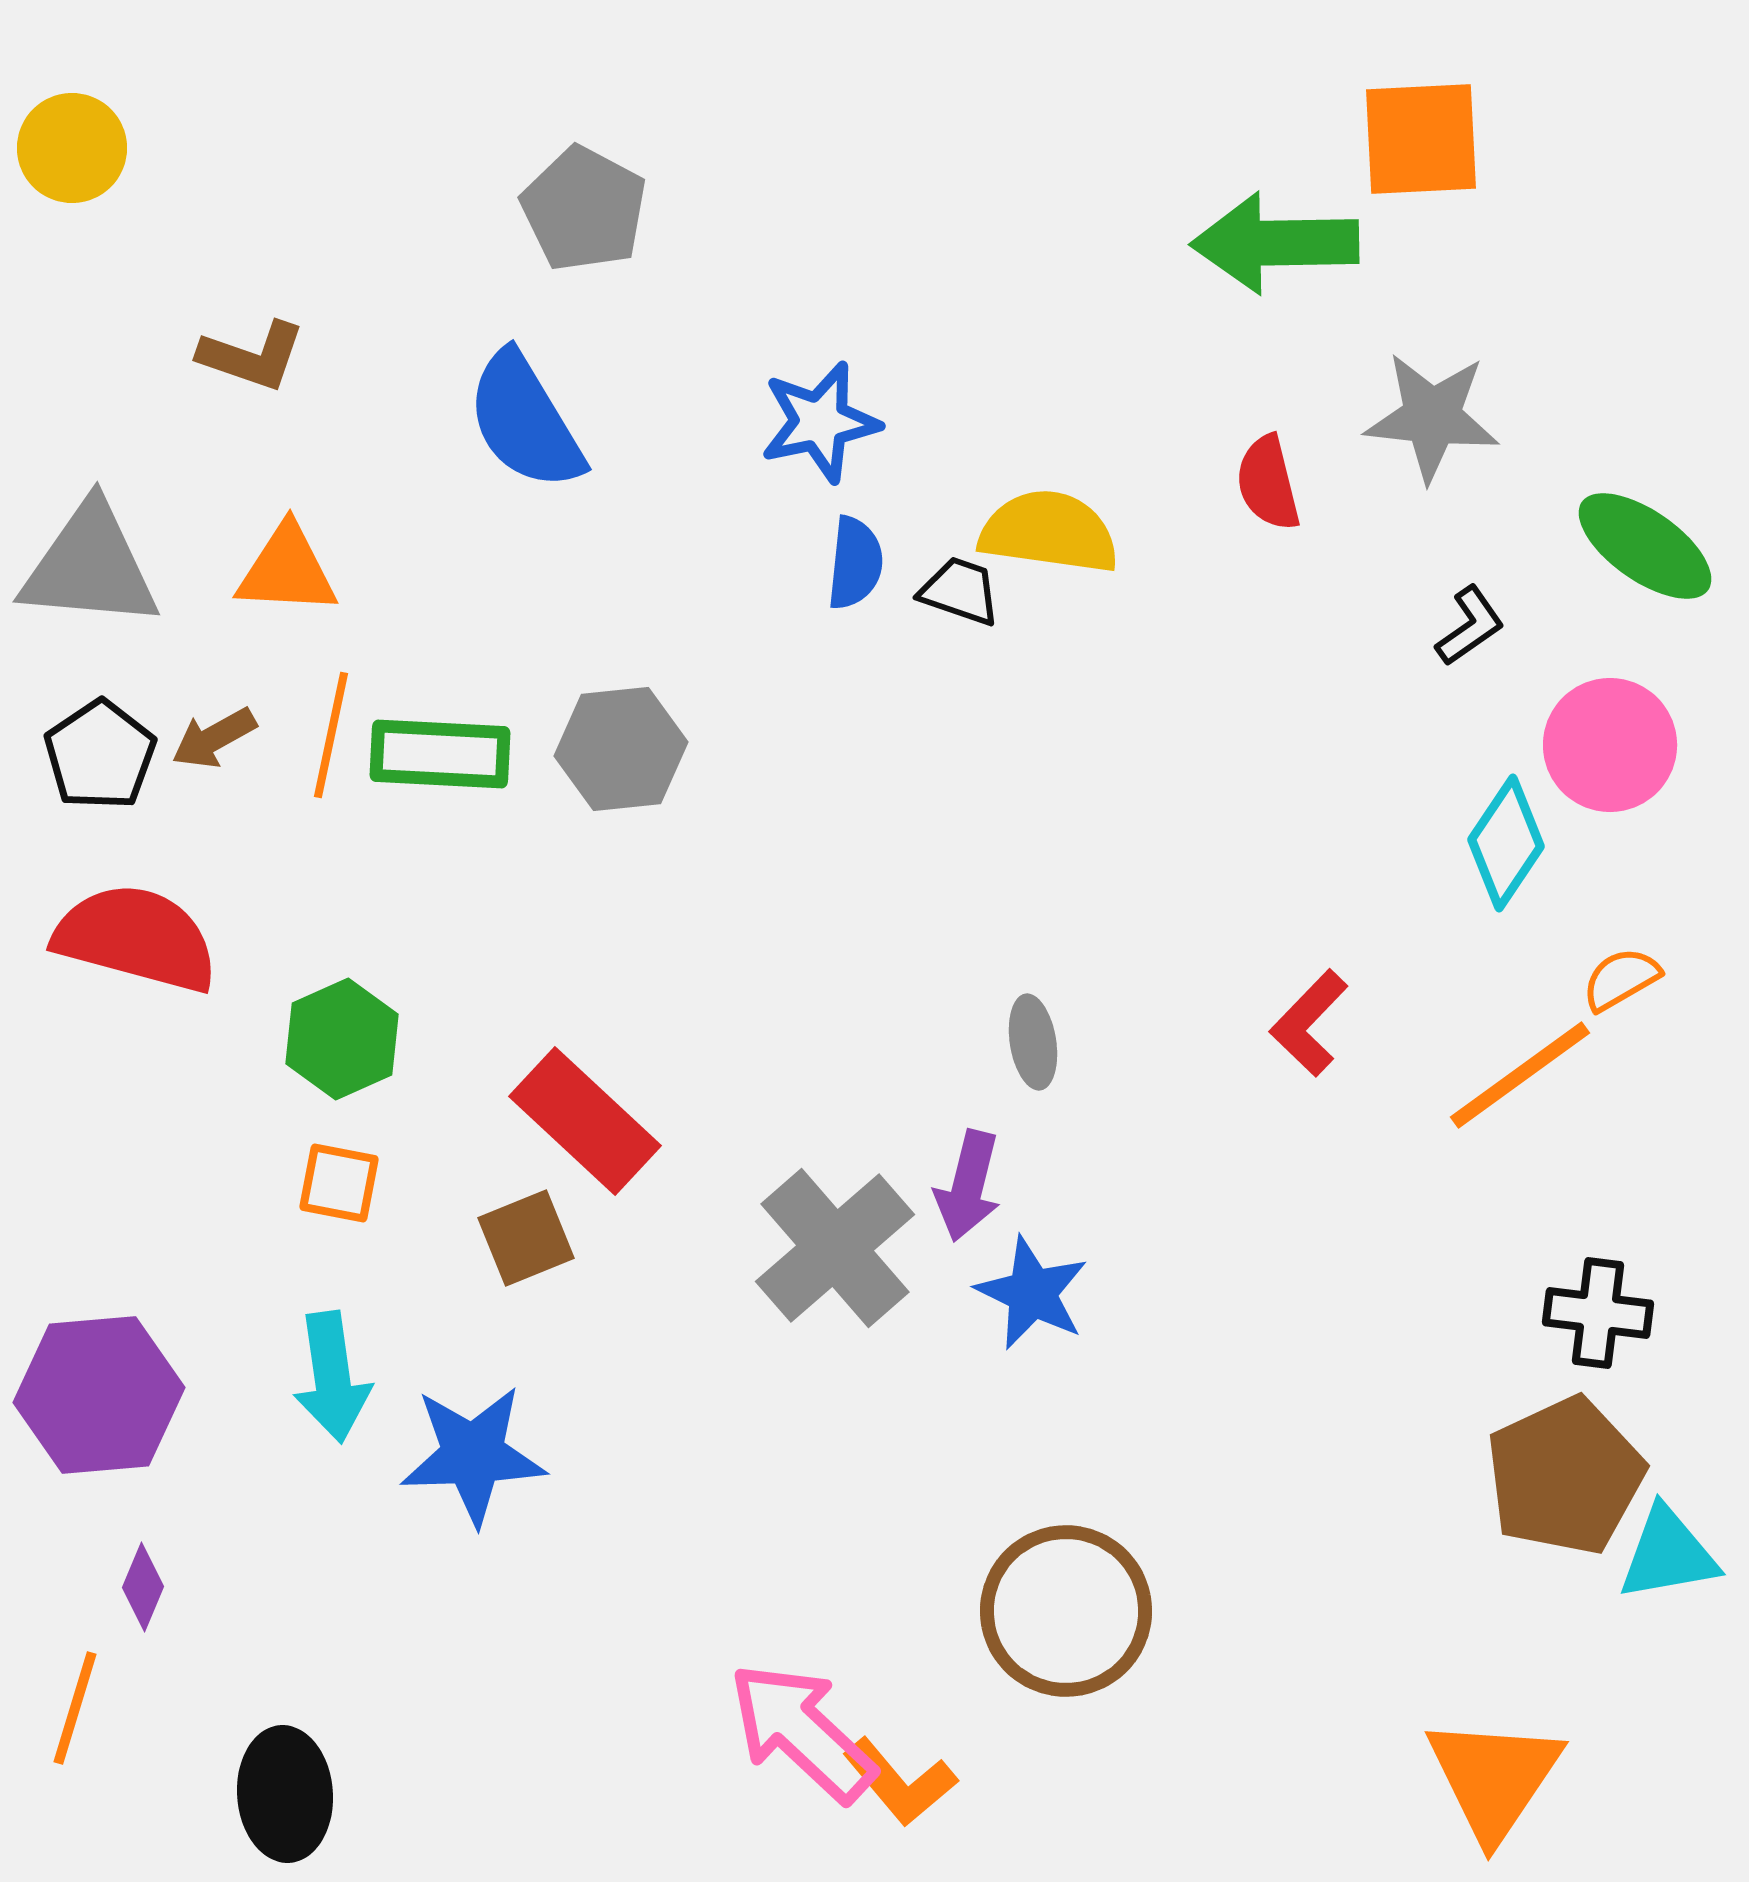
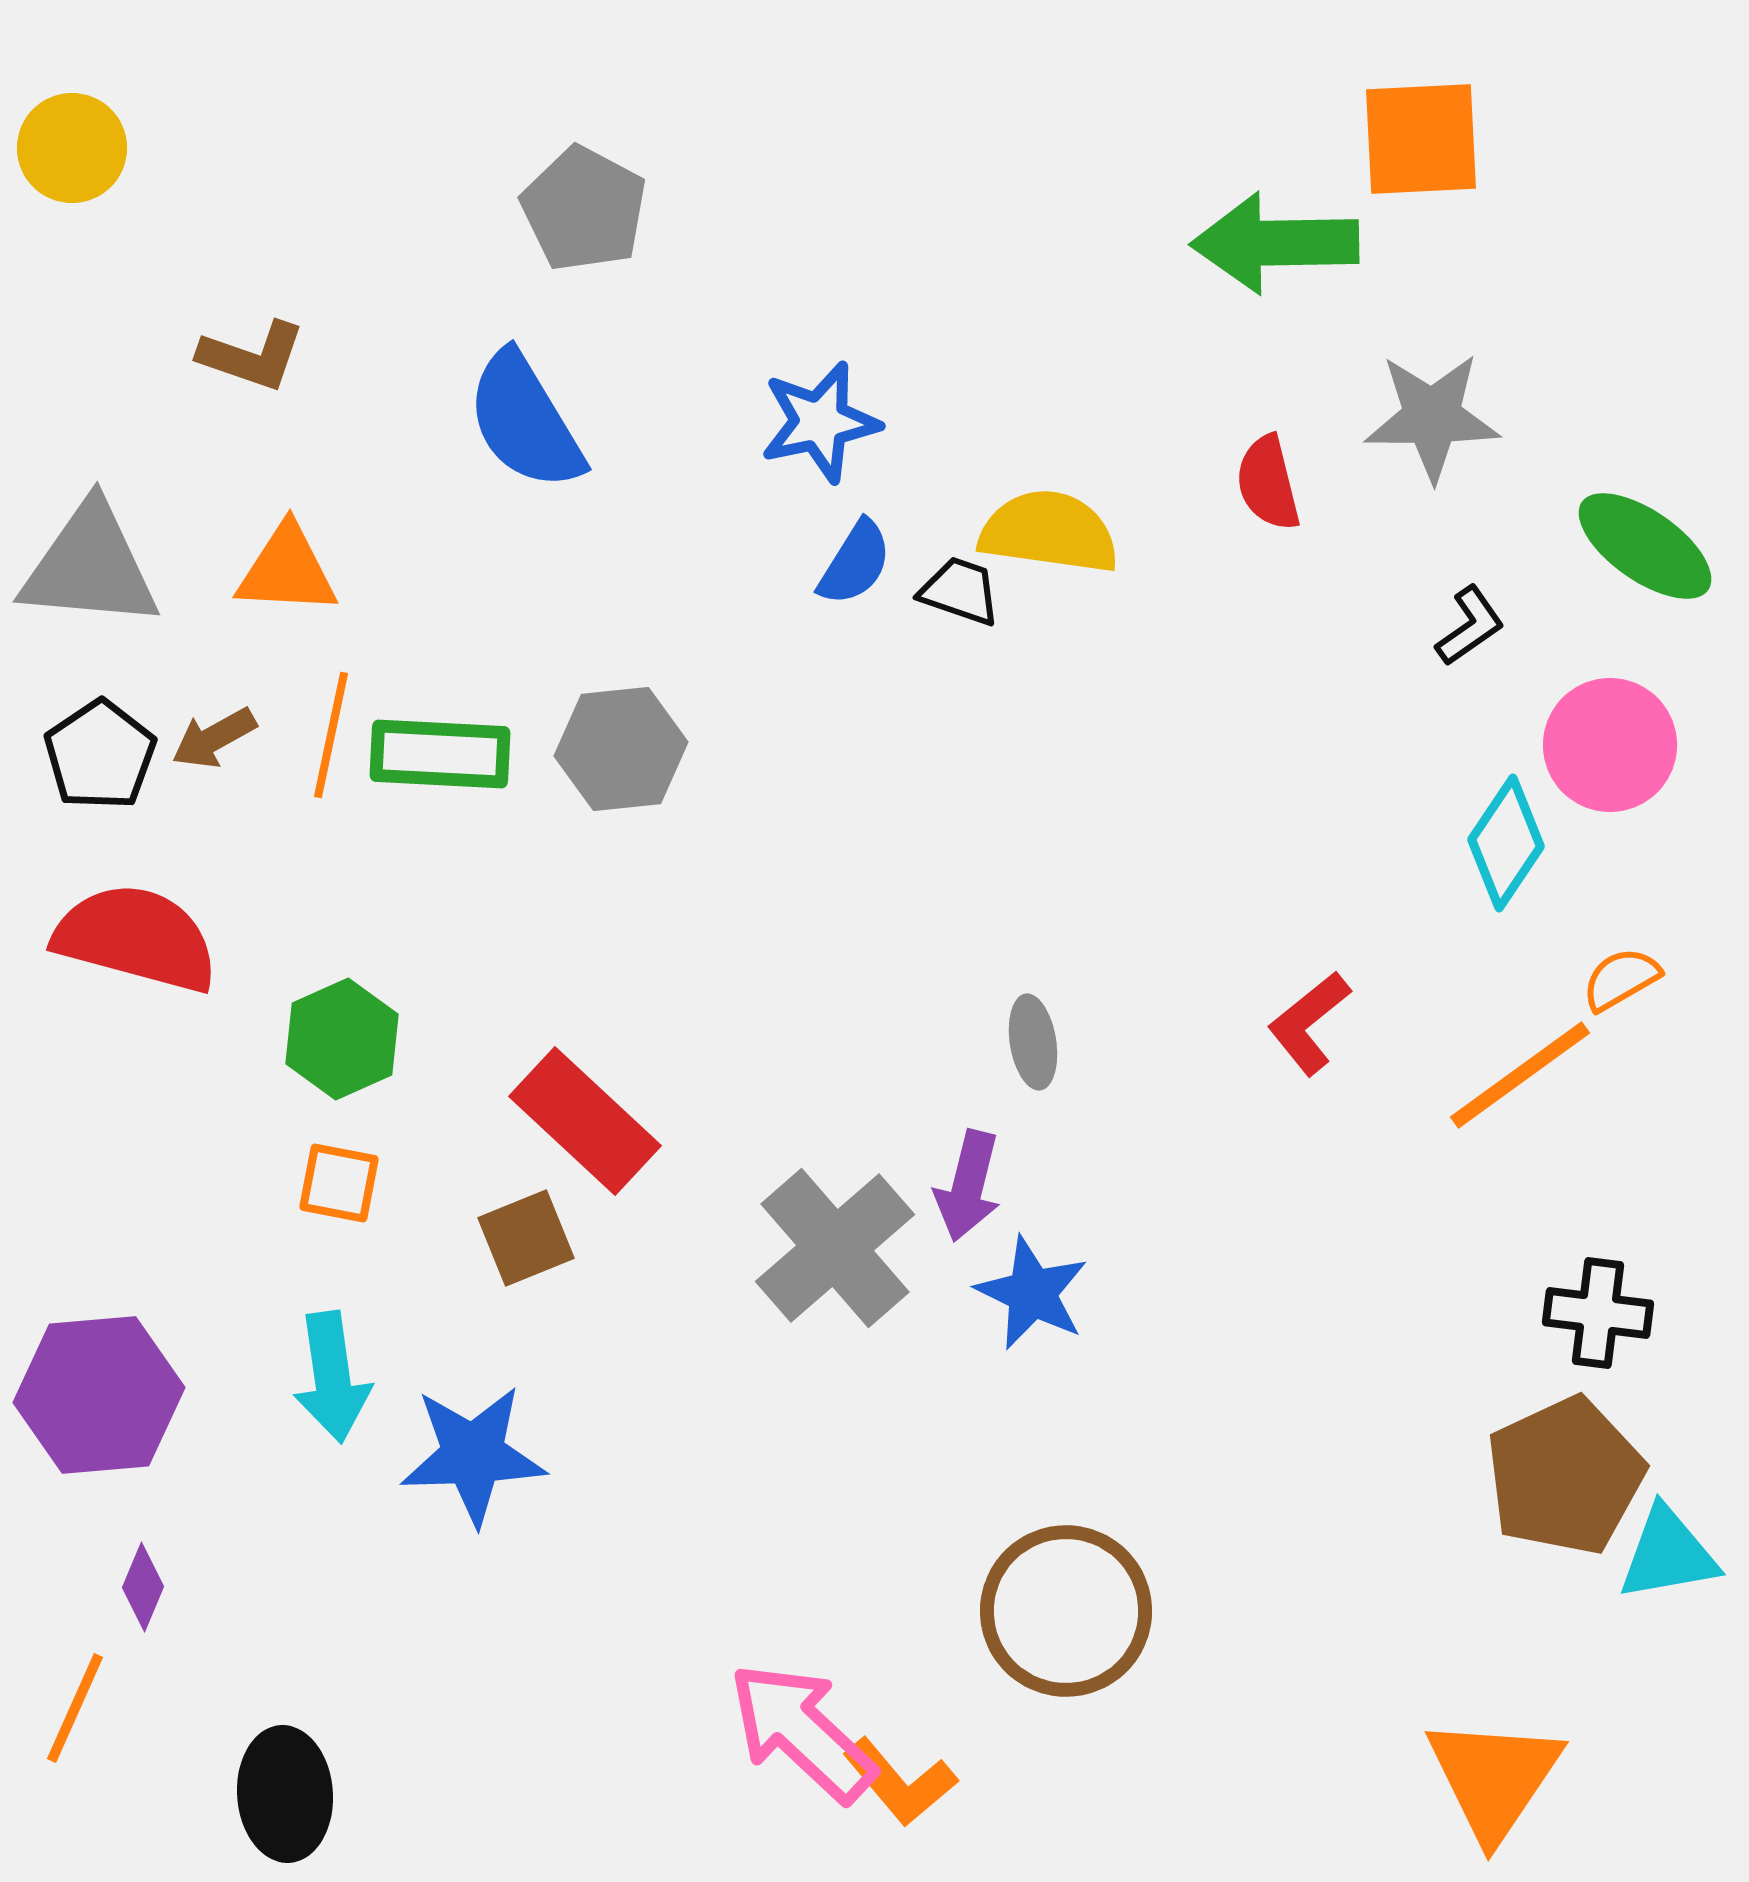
gray star at (1432, 417): rotated 6 degrees counterclockwise
blue semicircle at (855, 563): rotated 26 degrees clockwise
red L-shape at (1309, 1023): rotated 7 degrees clockwise
orange line at (75, 1708): rotated 7 degrees clockwise
